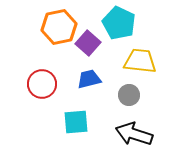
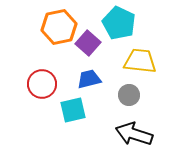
cyan square: moved 3 px left, 12 px up; rotated 8 degrees counterclockwise
